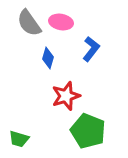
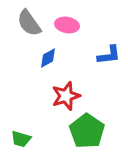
pink ellipse: moved 6 px right, 3 px down
blue L-shape: moved 18 px right, 6 px down; rotated 45 degrees clockwise
blue diamond: rotated 45 degrees clockwise
green pentagon: moved 1 px left; rotated 12 degrees clockwise
green trapezoid: moved 2 px right
